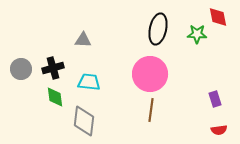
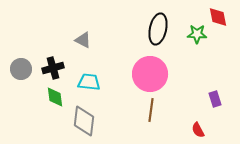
gray triangle: rotated 24 degrees clockwise
red semicircle: moved 21 px left; rotated 70 degrees clockwise
